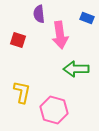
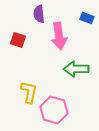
pink arrow: moved 1 px left, 1 px down
yellow L-shape: moved 7 px right
